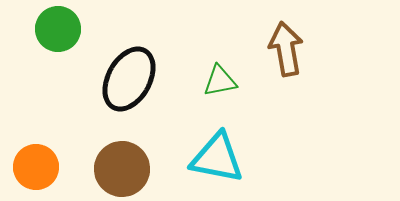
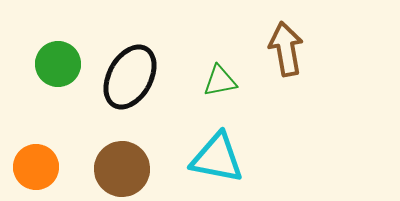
green circle: moved 35 px down
black ellipse: moved 1 px right, 2 px up
